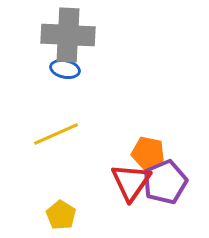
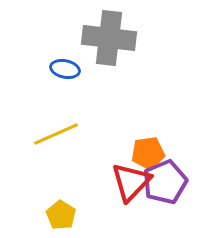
gray cross: moved 41 px right, 3 px down; rotated 4 degrees clockwise
orange pentagon: rotated 20 degrees counterclockwise
red triangle: rotated 9 degrees clockwise
